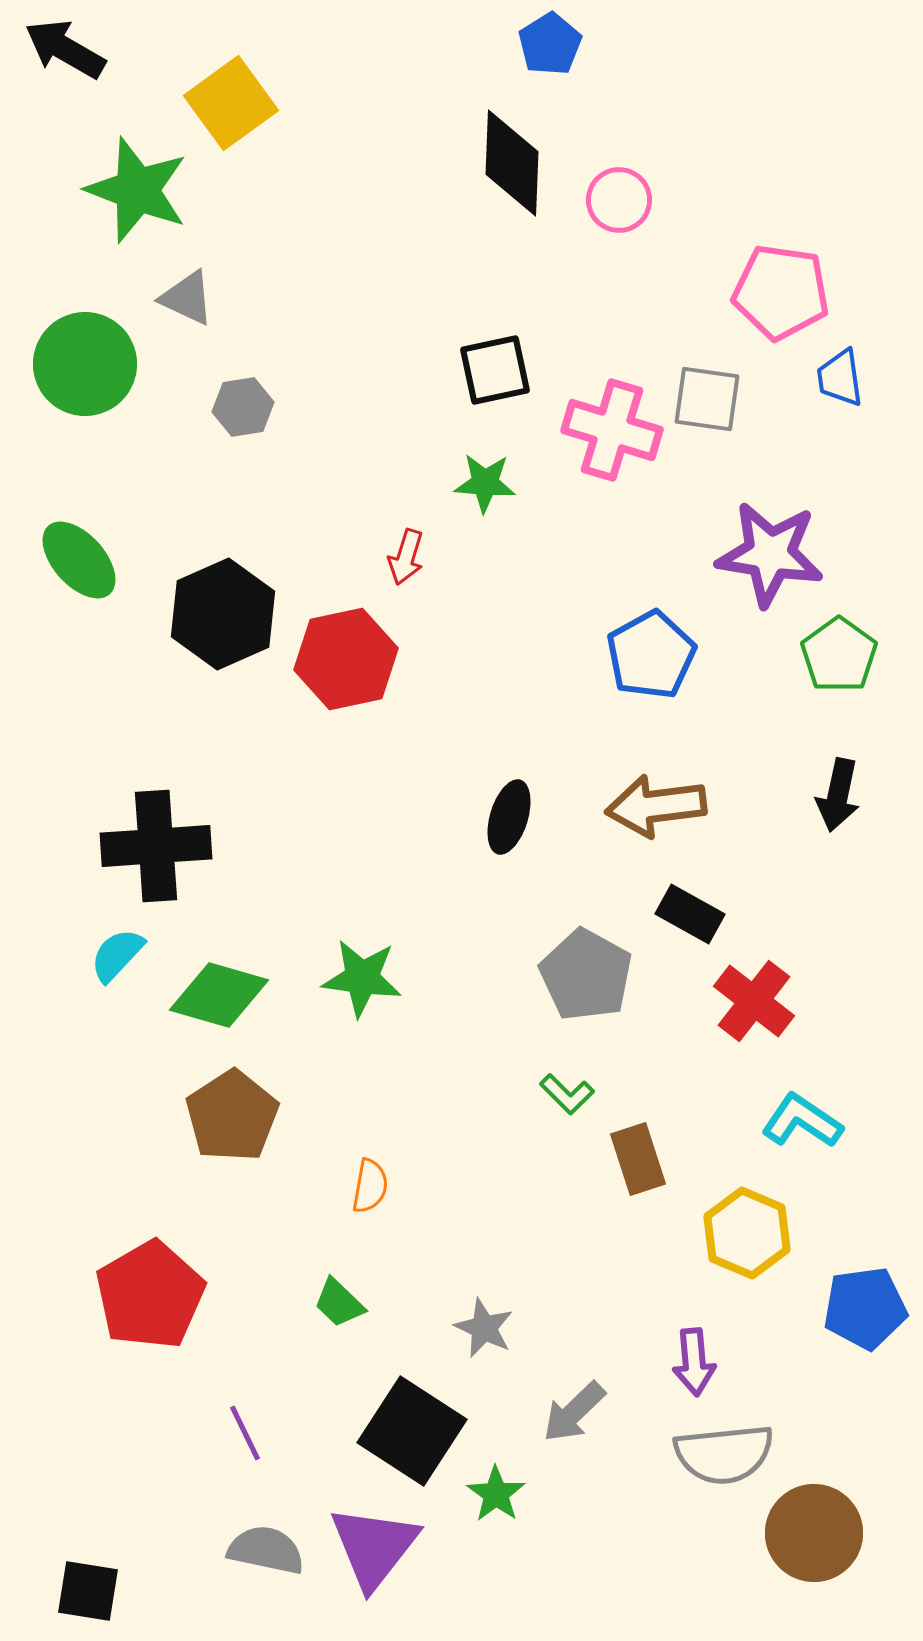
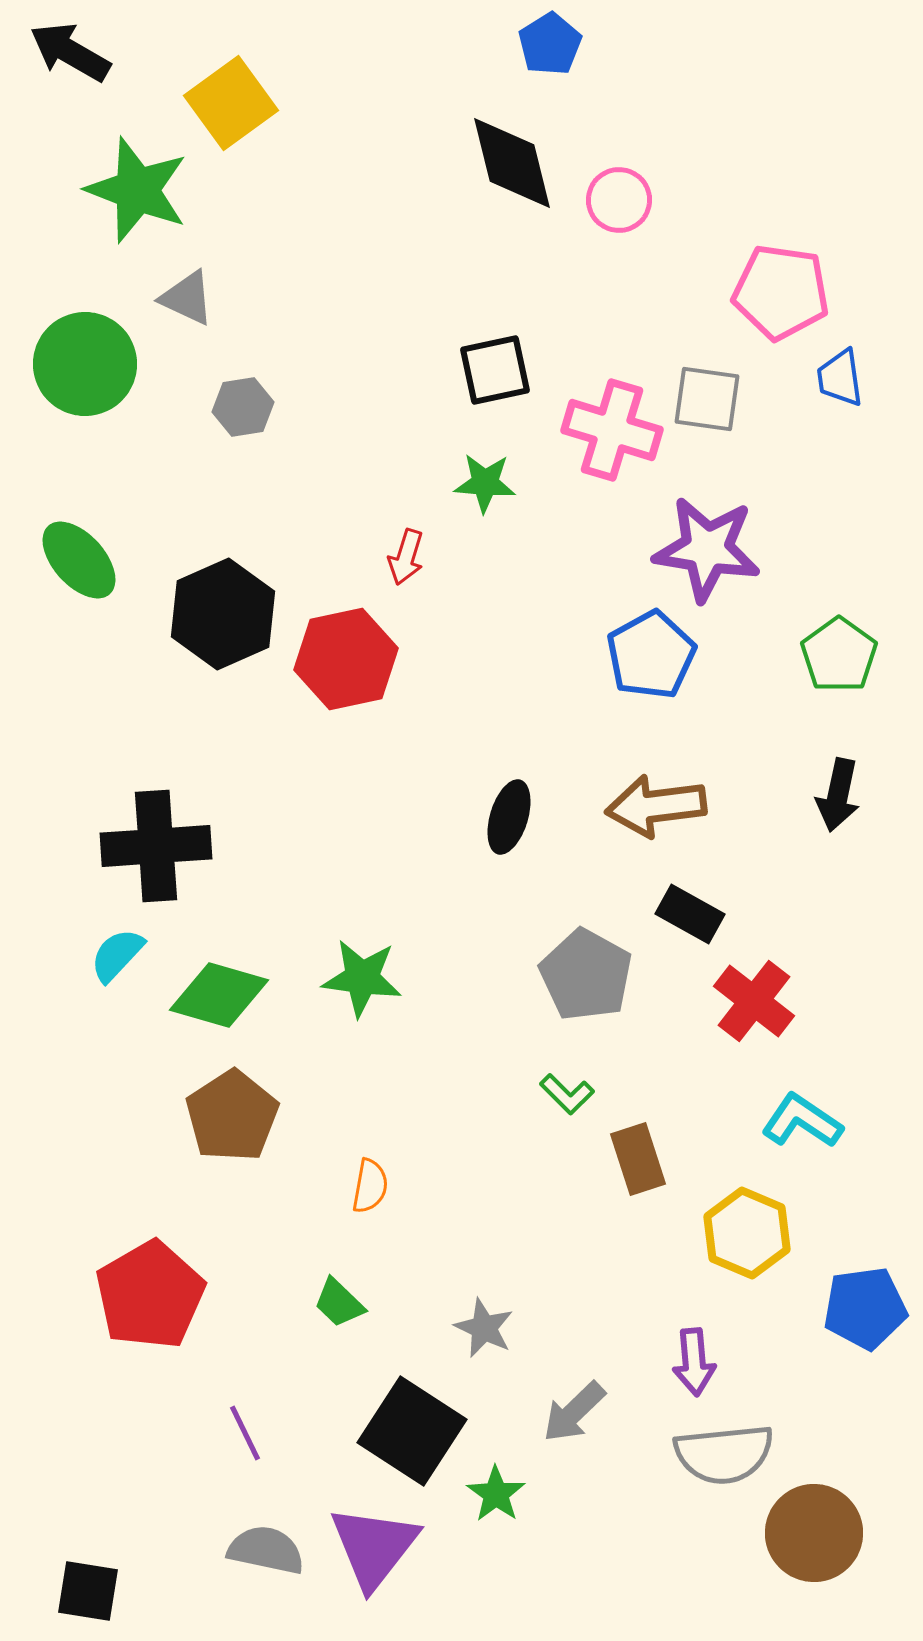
black arrow at (65, 49): moved 5 px right, 3 px down
black diamond at (512, 163): rotated 16 degrees counterclockwise
purple star at (770, 554): moved 63 px left, 5 px up
